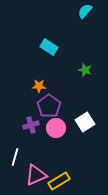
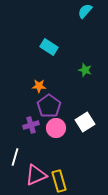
yellow rectangle: rotated 75 degrees counterclockwise
